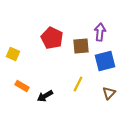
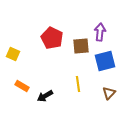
yellow line: rotated 35 degrees counterclockwise
